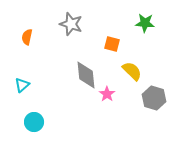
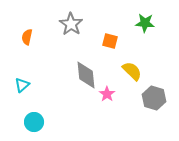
gray star: rotated 15 degrees clockwise
orange square: moved 2 px left, 3 px up
